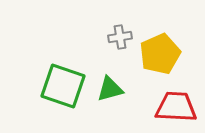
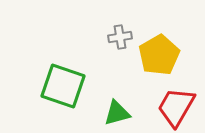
yellow pentagon: moved 1 px left, 1 px down; rotated 6 degrees counterclockwise
green triangle: moved 7 px right, 24 px down
red trapezoid: rotated 63 degrees counterclockwise
